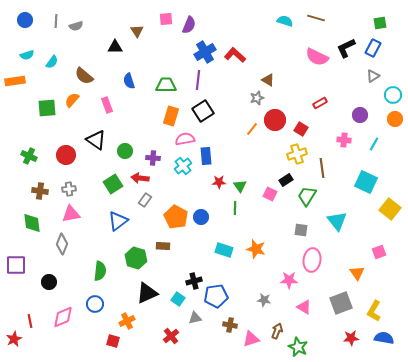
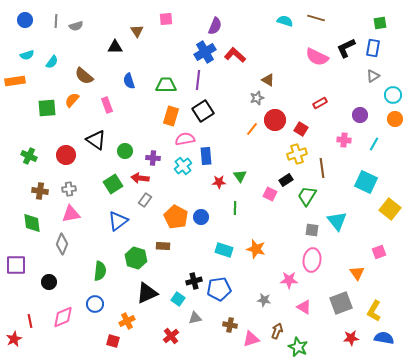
purple semicircle at (189, 25): moved 26 px right, 1 px down
blue rectangle at (373, 48): rotated 18 degrees counterclockwise
green triangle at (240, 186): moved 10 px up
gray square at (301, 230): moved 11 px right
blue pentagon at (216, 296): moved 3 px right, 7 px up
